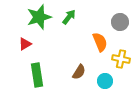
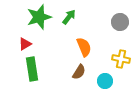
orange semicircle: moved 16 px left, 5 px down
green rectangle: moved 5 px left, 6 px up
